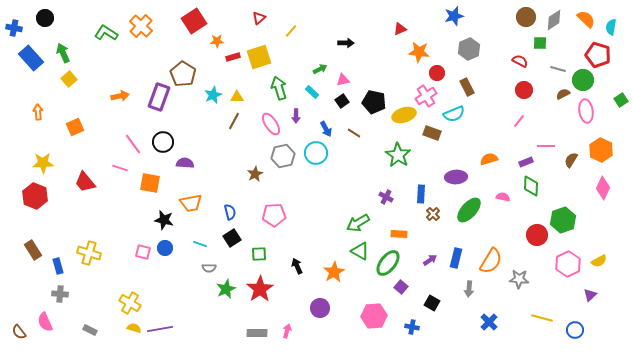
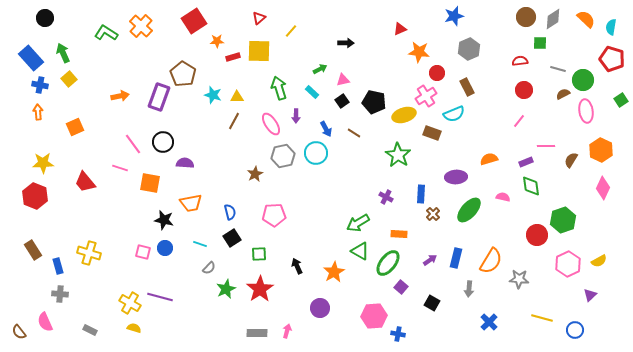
gray diamond at (554, 20): moved 1 px left, 1 px up
blue cross at (14, 28): moved 26 px right, 57 px down
red pentagon at (598, 55): moved 14 px right, 4 px down
yellow square at (259, 57): moved 6 px up; rotated 20 degrees clockwise
red semicircle at (520, 61): rotated 35 degrees counterclockwise
cyan star at (213, 95): rotated 30 degrees counterclockwise
green diamond at (531, 186): rotated 10 degrees counterclockwise
gray semicircle at (209, 268): rotated 48 degrees counterclockwise
blue cross at (412, 327): moved 14 px left, 7 px down
purple line at (160, 329): moved 32 px up; rotated 25 degrees clockwise
